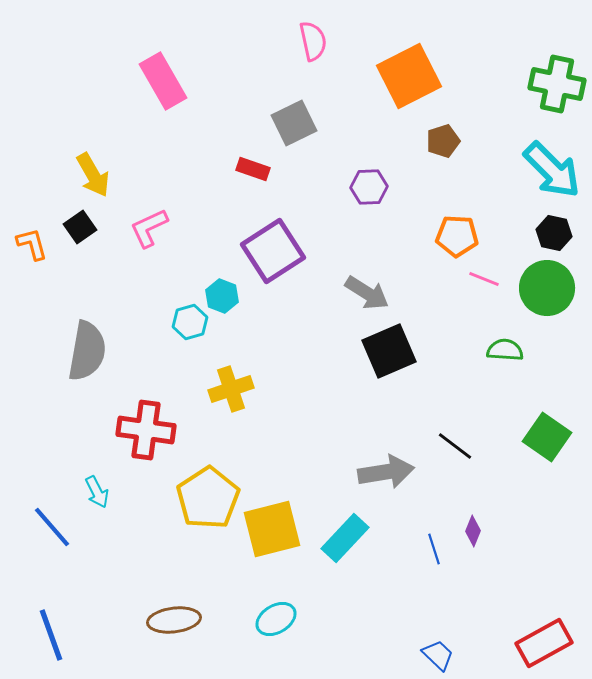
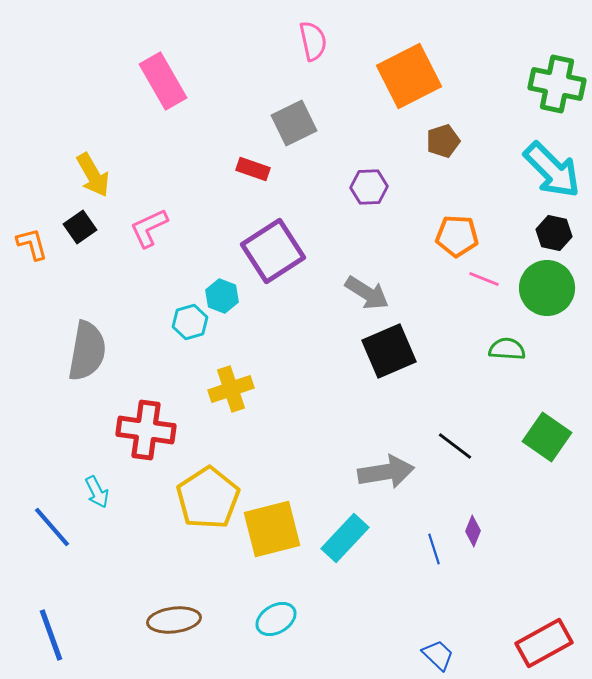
green semicircle at (505, 350): moved 2 px right, 1 px up
